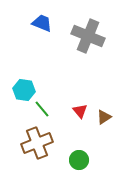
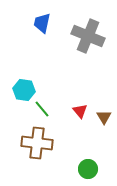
blue trapezoid: rotated 100 degrees counterclockwise
brown triangle: rotated 28 degrees counterclockwise
brown cross: rotated 28 degrees clockwise
green circle: moved 9 px right, 9 px down
